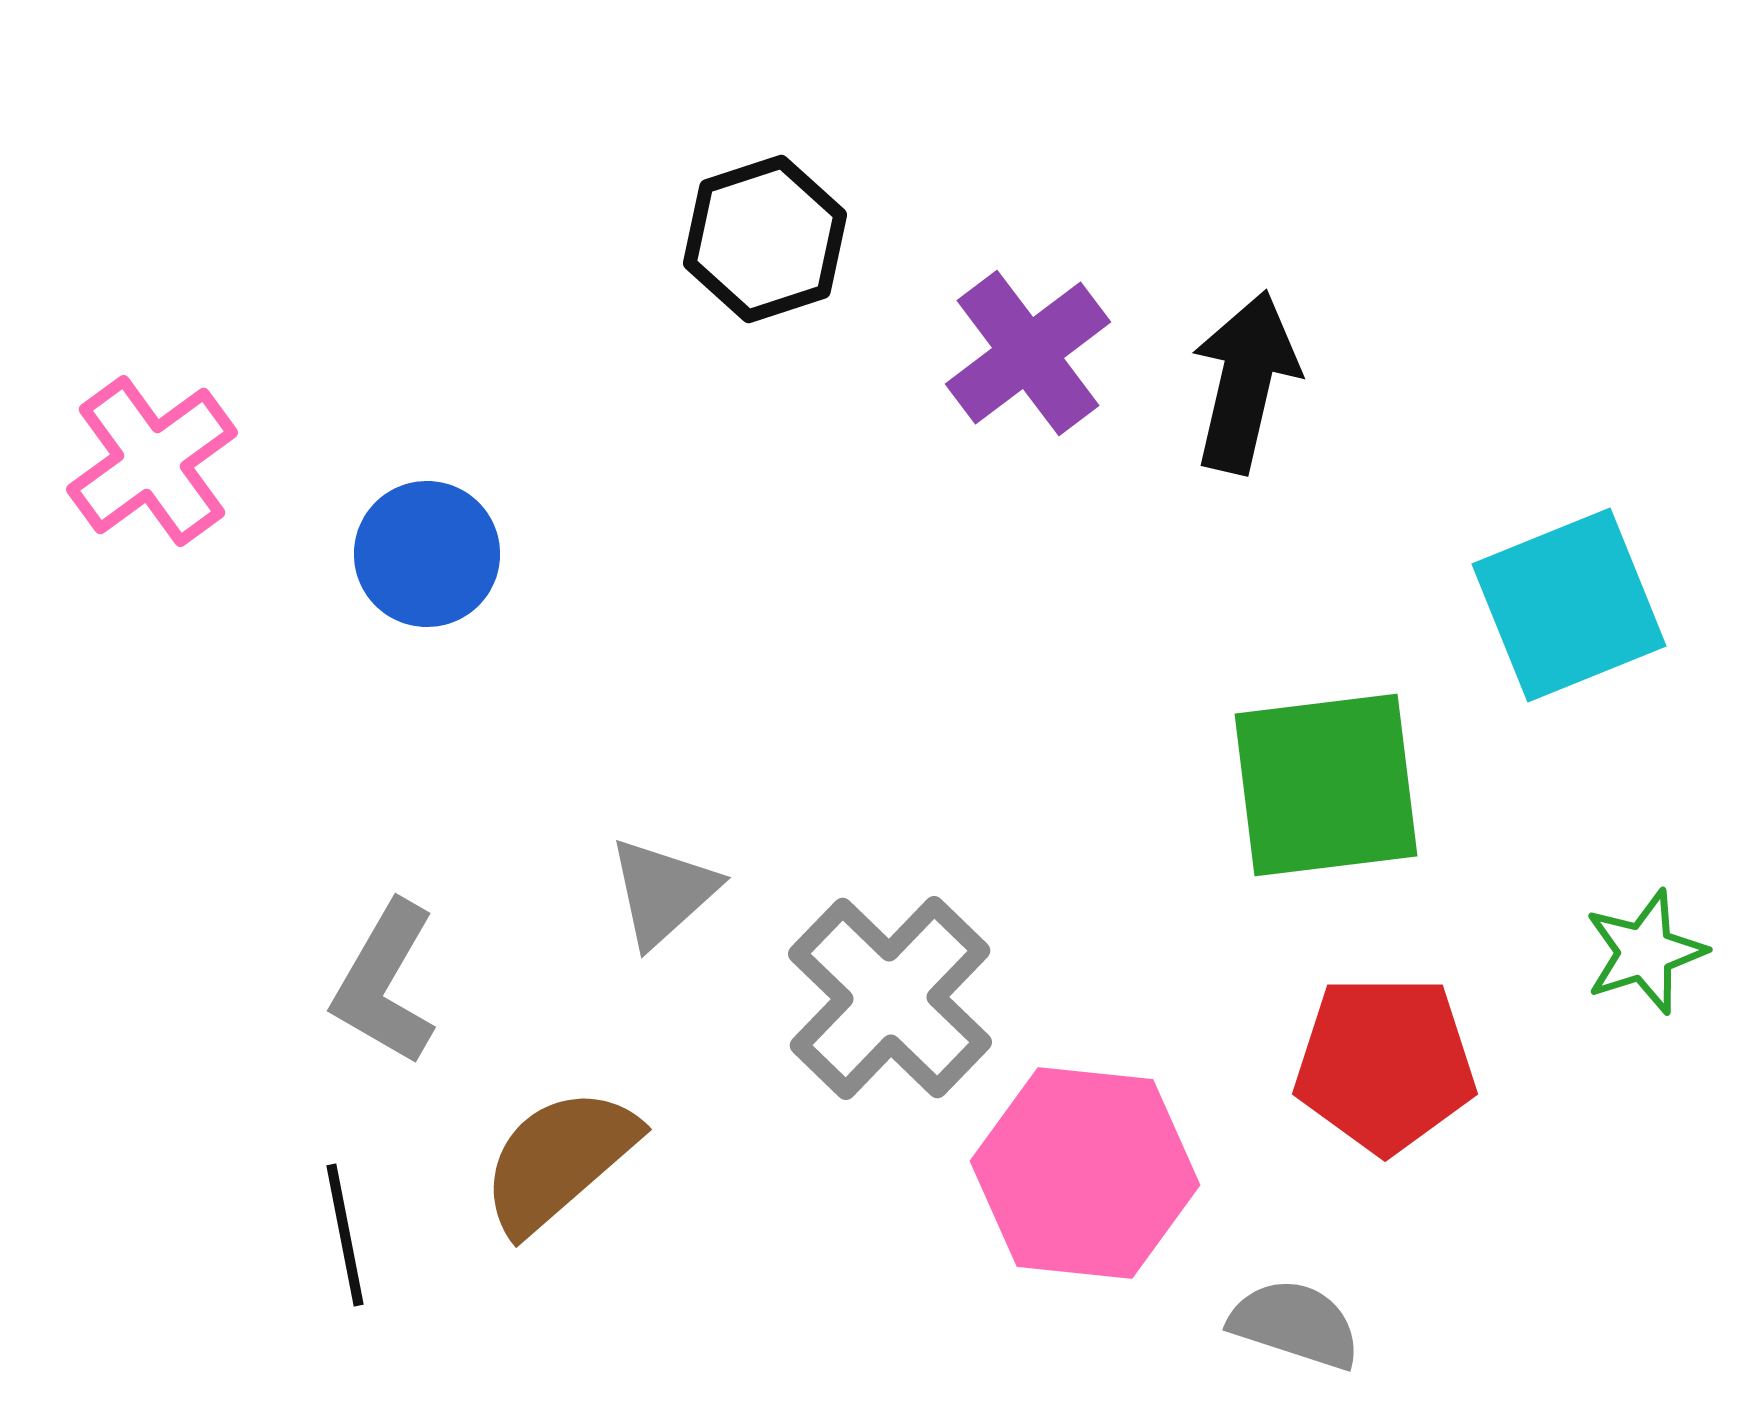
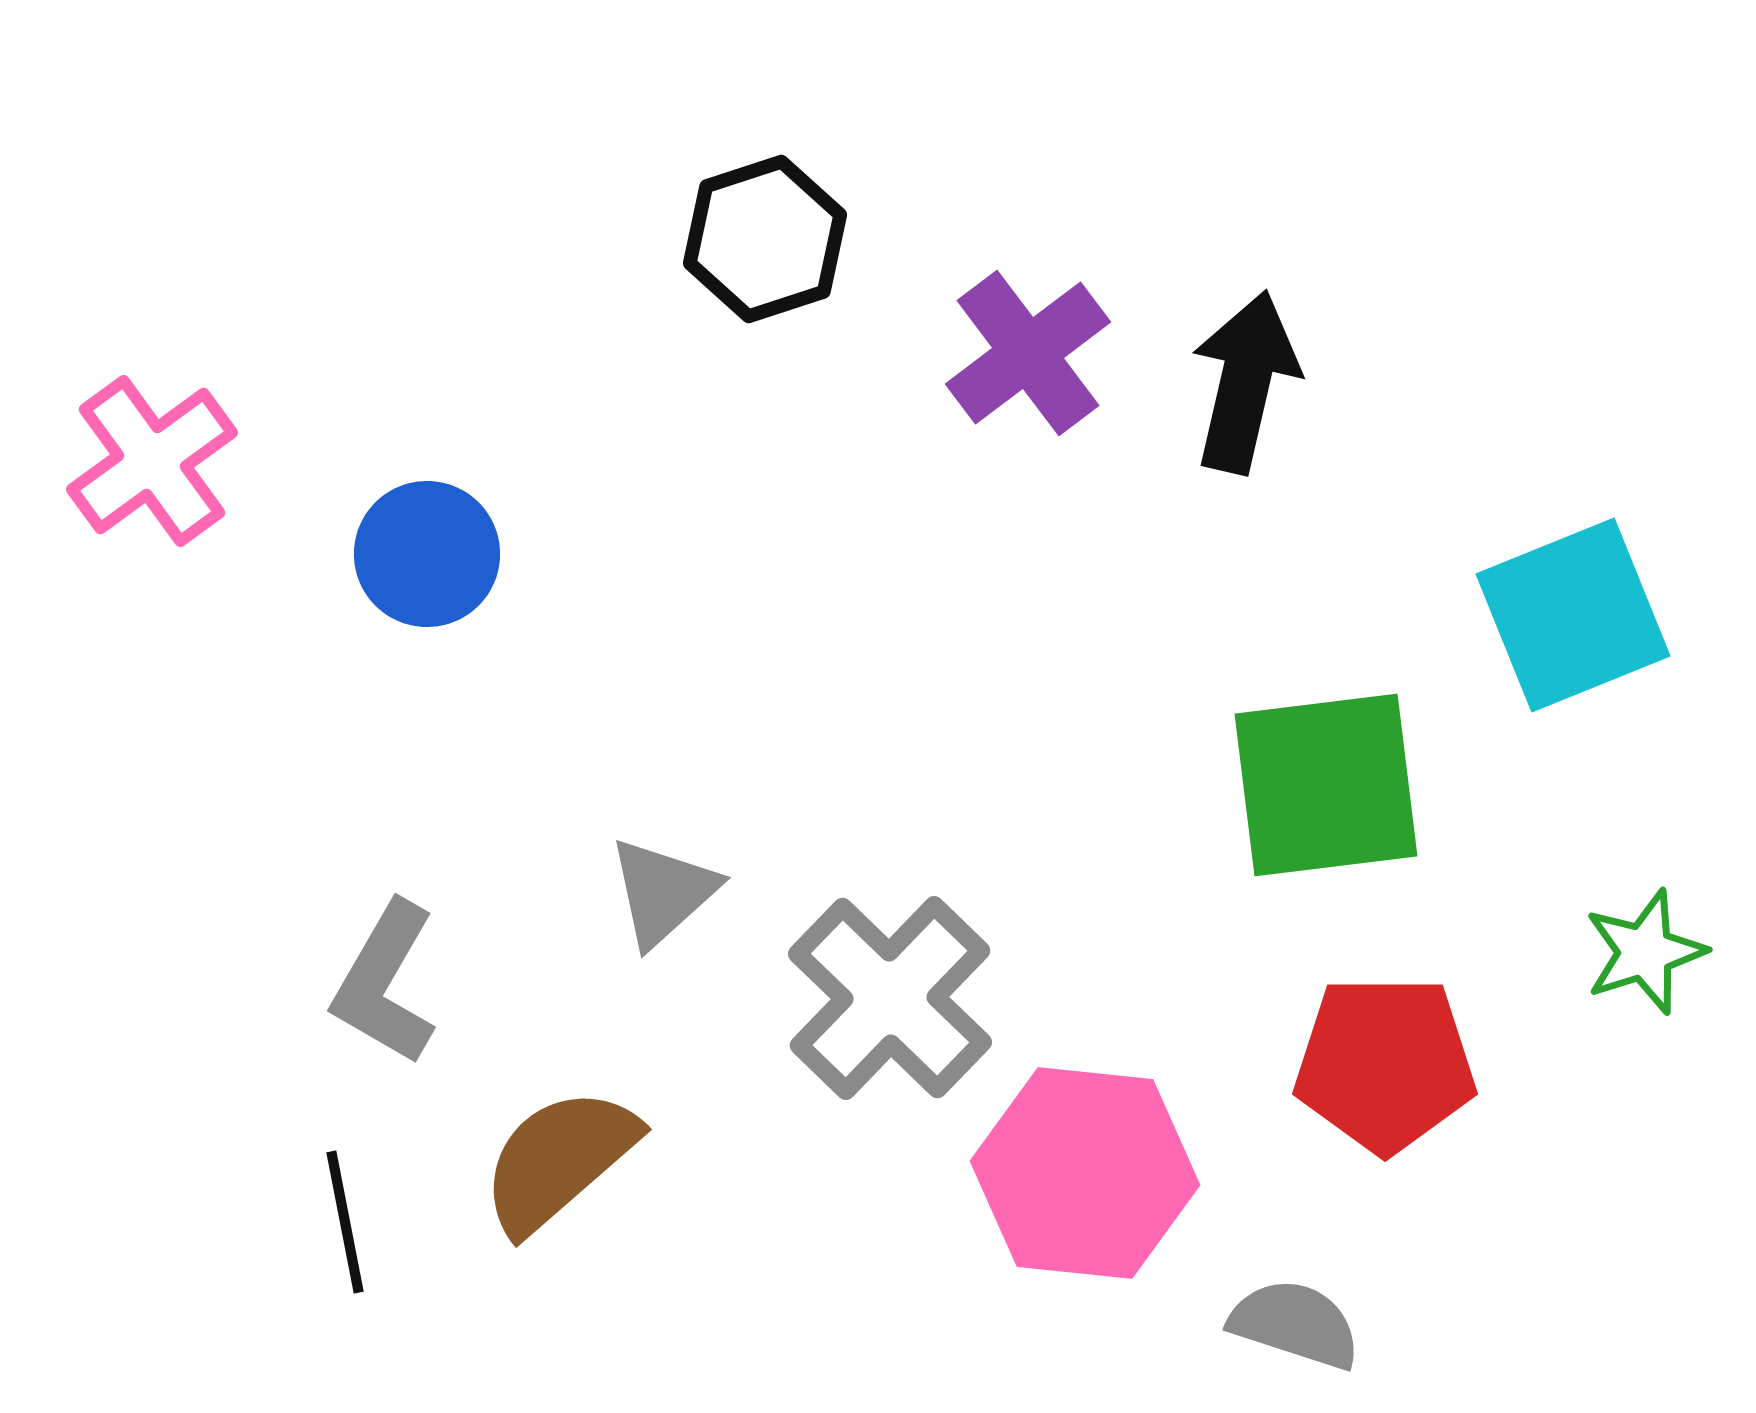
cyan square: moved 4 px right, 10 px down
black line: moved 13 px up
